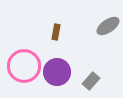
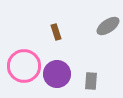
brown rectangle: rotated 28 degrees counterclockwise
purple circle: moved 2 px down
gray rectangle: rotated 36 degrees counterclockwise
